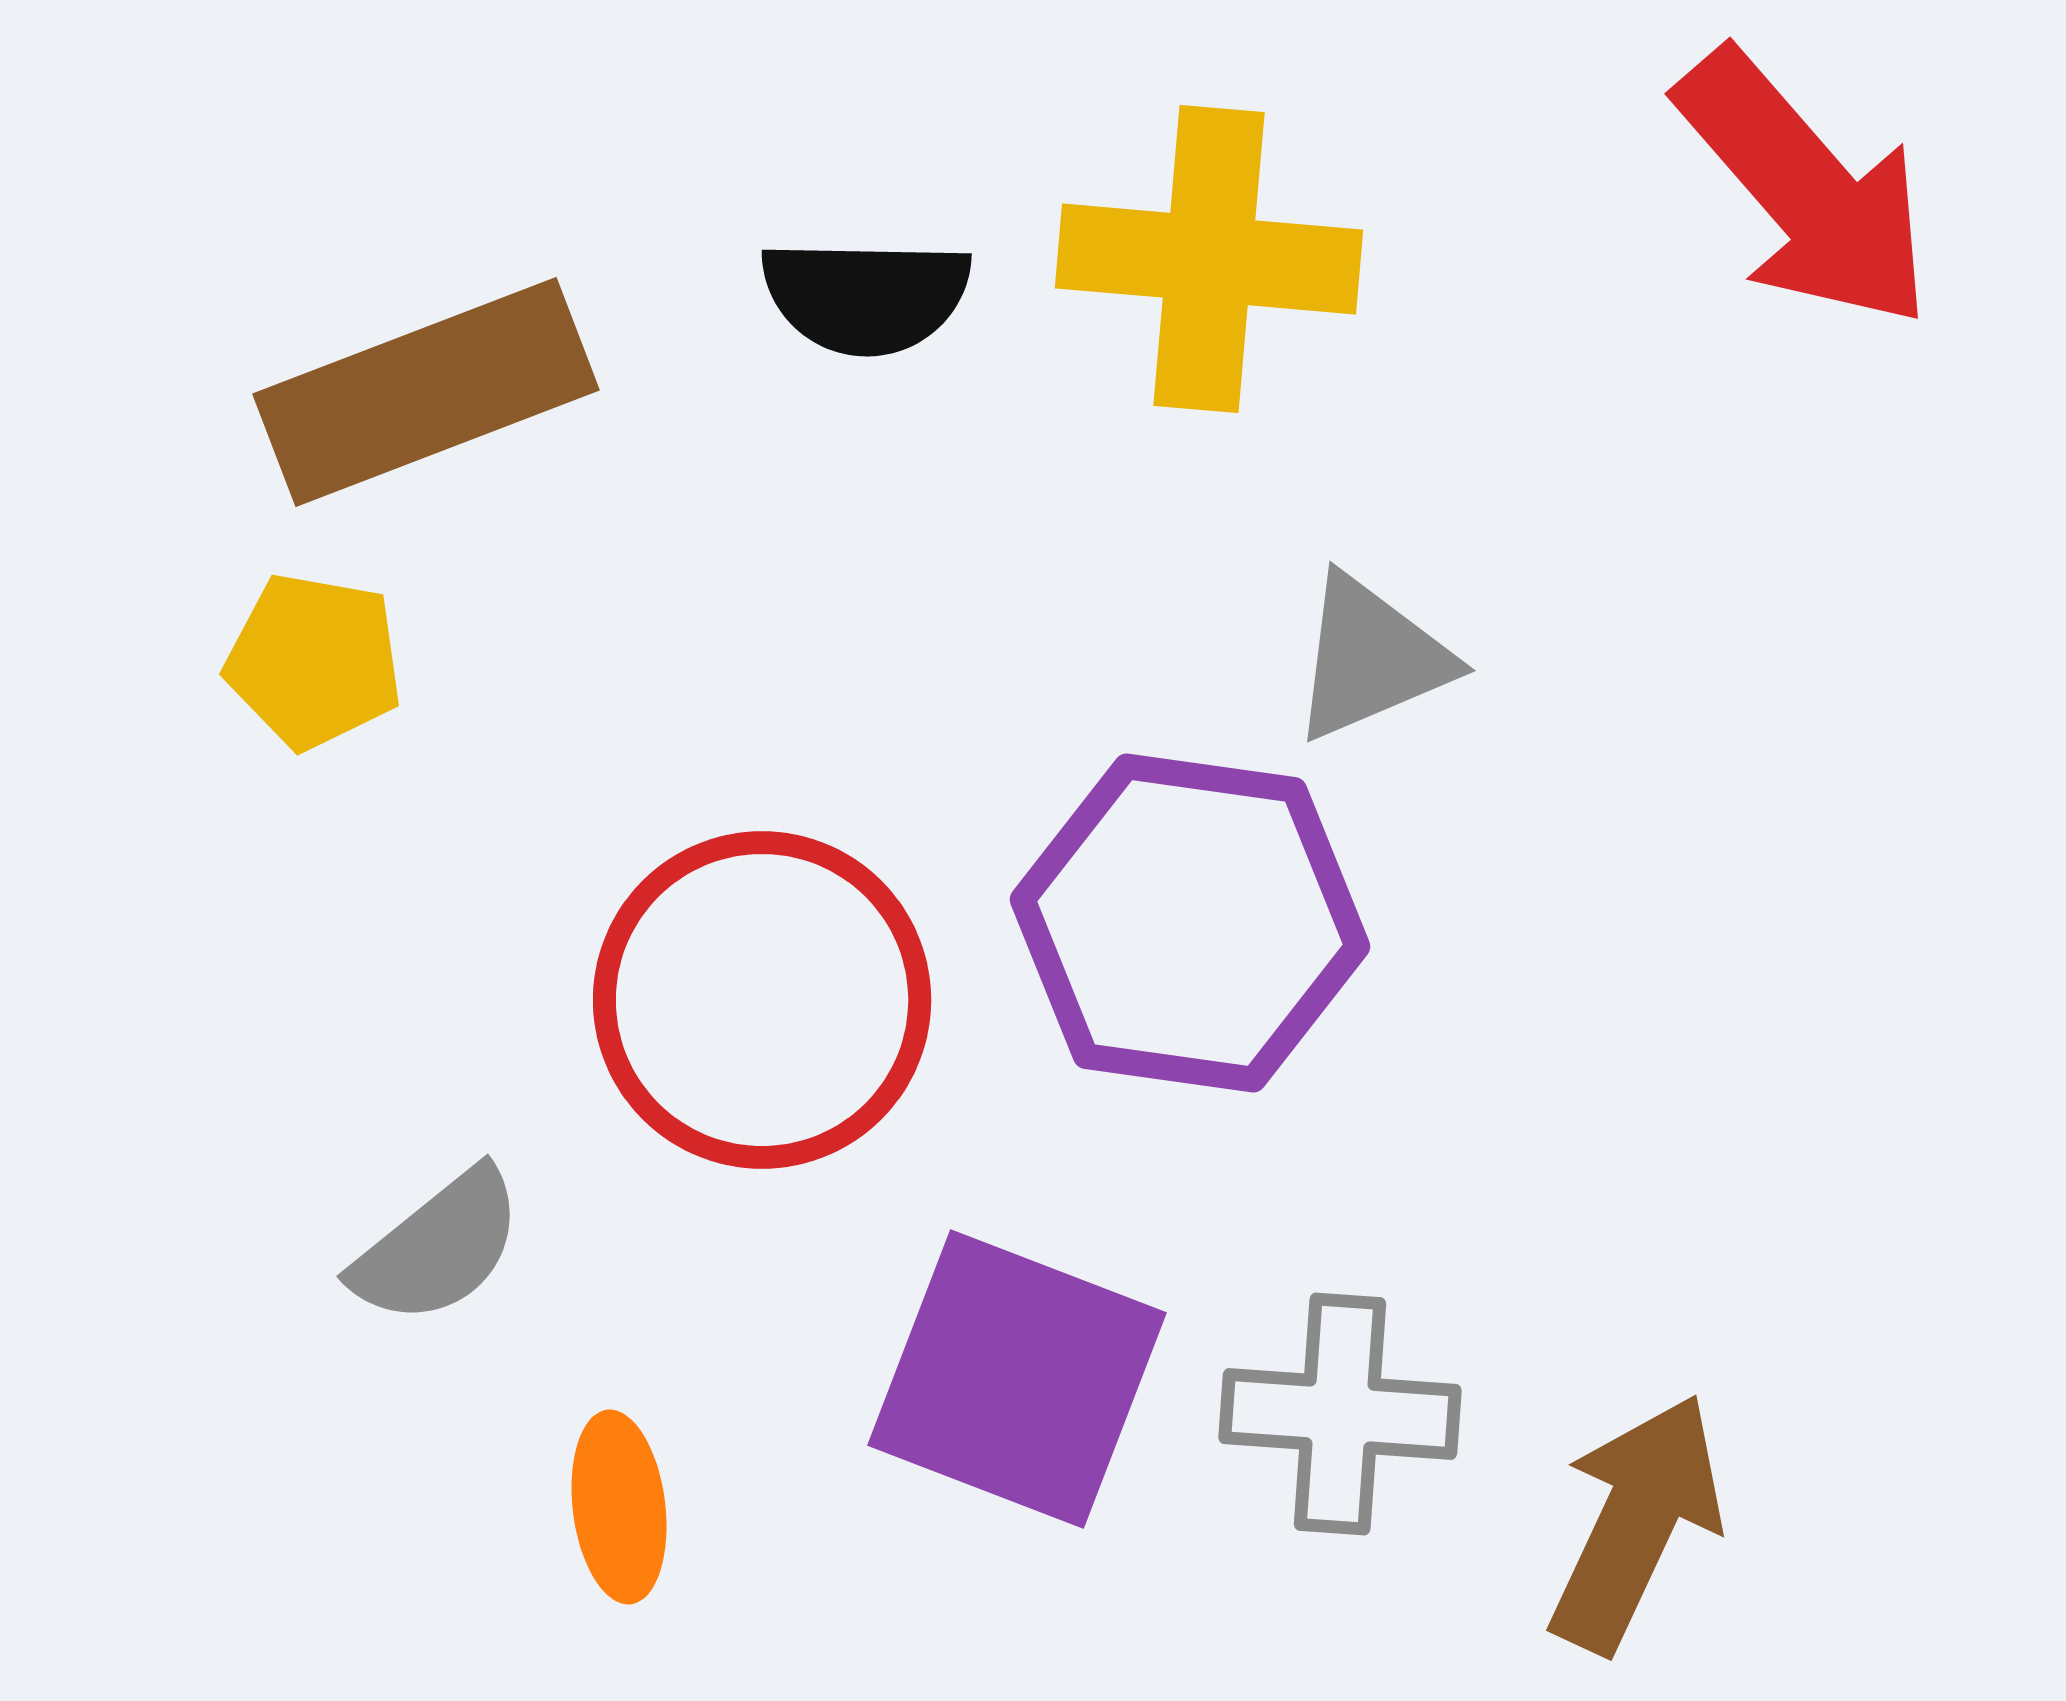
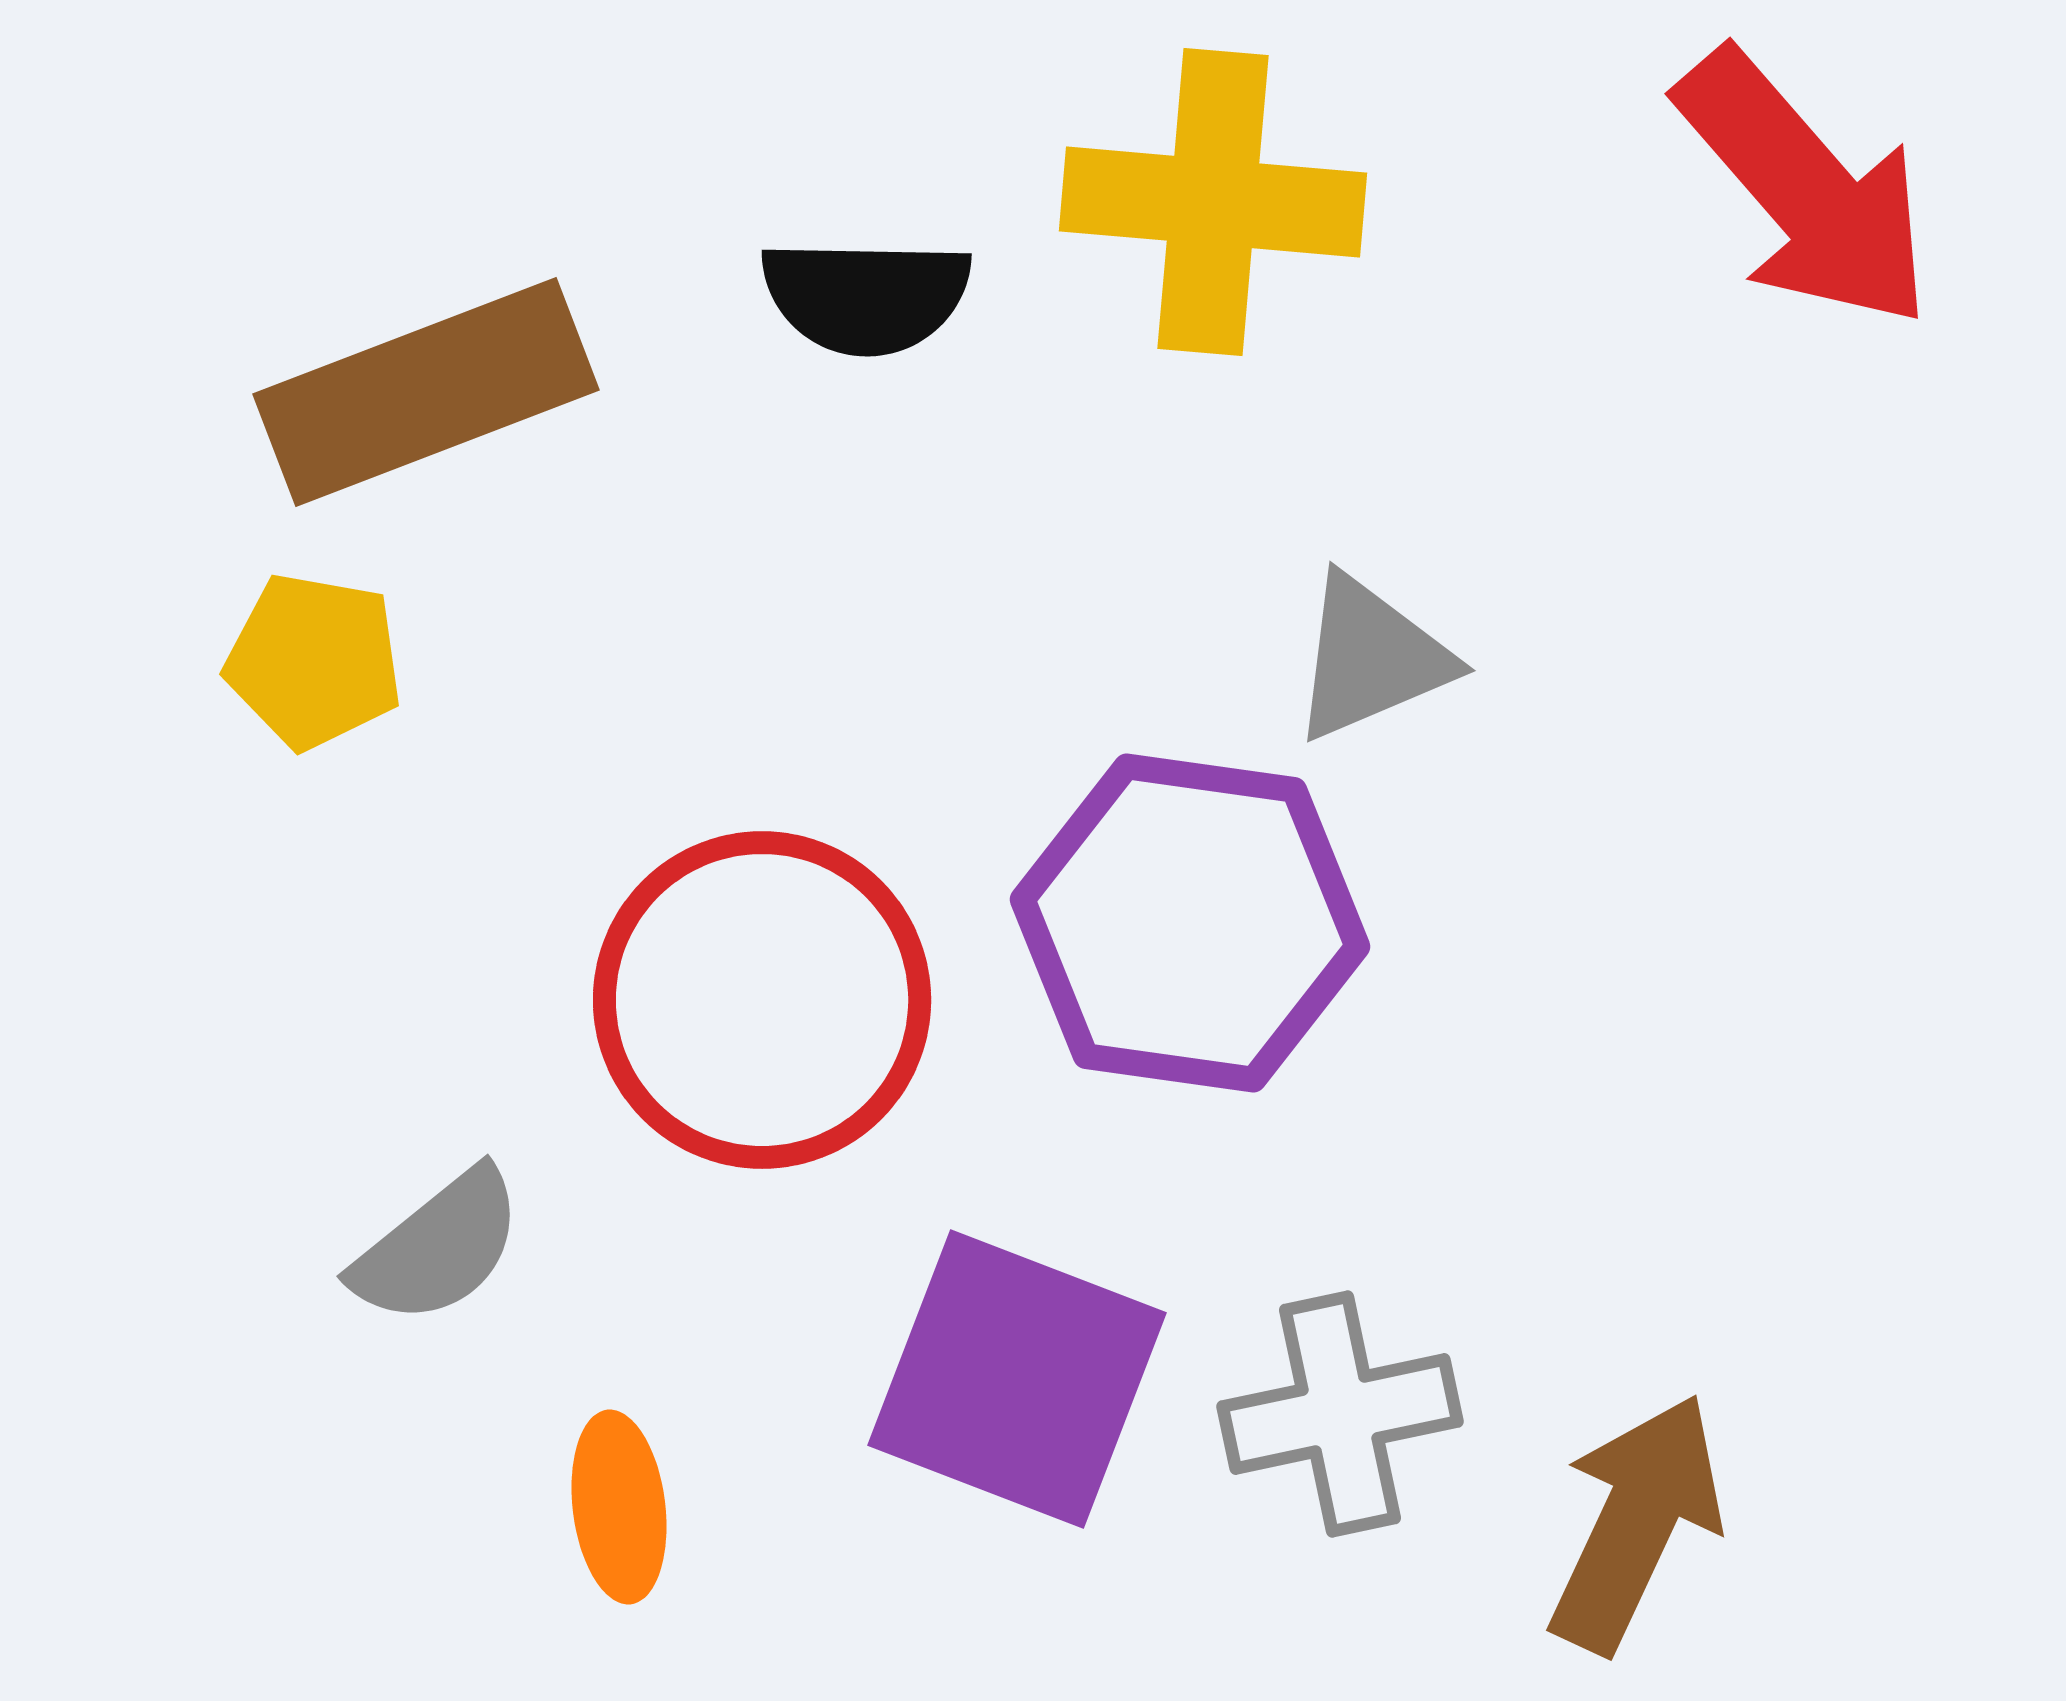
yellow cross: moved 4 px right, 57 px up
gray cross: rotated 16 degrees counterclockwise
